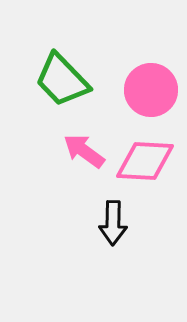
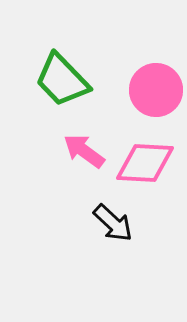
pink circle: moved 5 px right
pink diamond: moved 2 px down
black arrow: rotated 48 degrees counterclockwise
